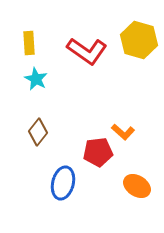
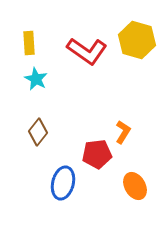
yellow hexagon: moved 2 px left
orange L-shape: rotated 100 degrees counterclockwise
red pentagon: moved 1 px left, 2 px down
orange ellipse: moved 2 px left; rotated 28 degrees clockwise
